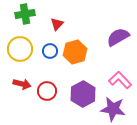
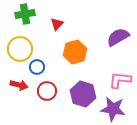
blue circle: moved 13 px left, 16 px down
pink L-shape: rotated 40 degrees counterclockwise
red arrow: moved 3 px left, 1 px down
purple hexagon: rotated 15 degrees counterclockwise
